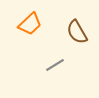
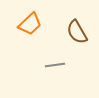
gray line: rotated 24 degrees clockwise
